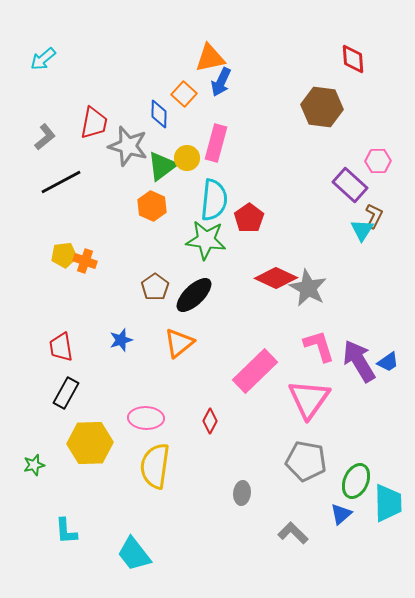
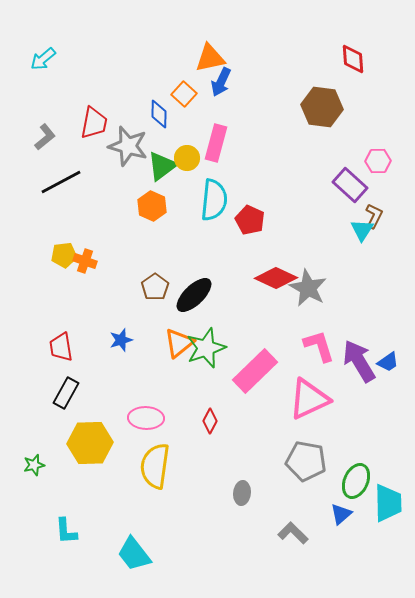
red pentagon at (249, 218): moved 1 px right, 2 px down; rotated 12 degrees counterclockwise
green star at (206, 240): moved 108 px down; rotated 27 degrees counterclockwise
pink triangle at (309, 399): rotated 30 degrees clockwise
